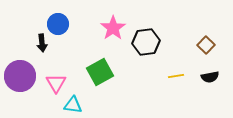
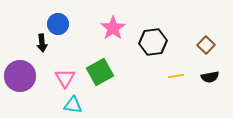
black hexagon: moved 7 px right
pink triangle: moved 9 px right, 5 px up
